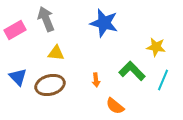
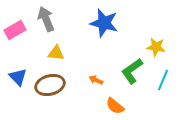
green L-shape: rotated 80 degrees counterclockwise
orange arrow: rotated 120 degrees clockwise
